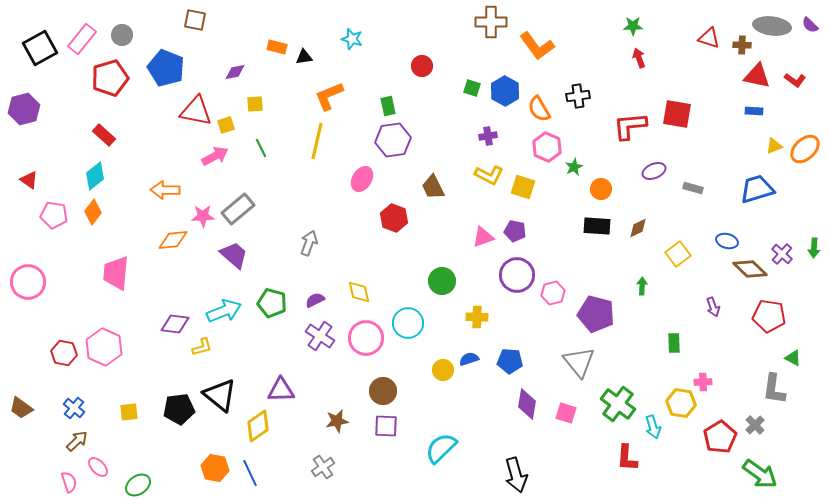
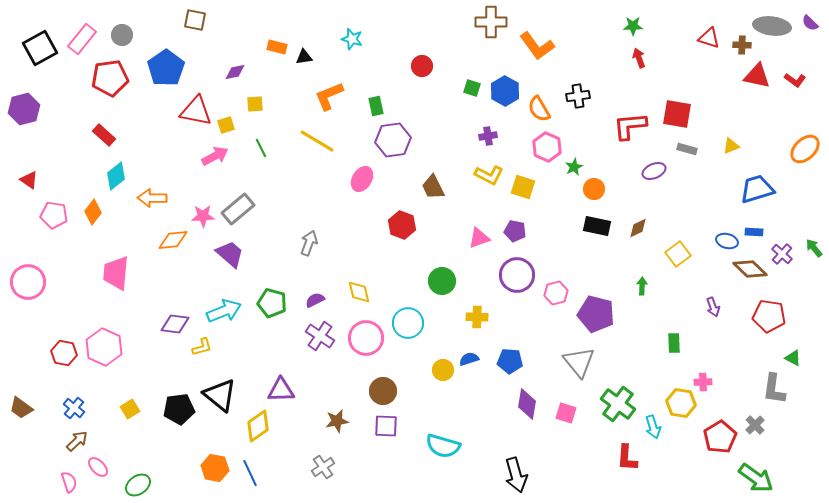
purple semicircle at (810, 25): moved 2 px up
blue pentagon at (166, 68): rotated 15 degrees clockwise
red pentagon at (110, 78): rotated 9 degrees clockwise
green rectangle at (388, 106): moved 12 px left
blue rectangle at (754, 111): moved 121 px down
yellow line at (317, 141): rotated 72 degrees counterclockwise
yellow triangle at (774, 146): moved 43 px left
cyan diamond at (95, 176): moved 21 px right
gray rectangle at (693, 188): moved 6 px left, 39 px up
orange circle at (601, 189): moved 7 px left
orange arrow at (165, 190): moved 13 px left, 8 px down
red hexagon at (394, 218): moved 8 px right, 7 px down
black rectangle at (597, 226): rotated 8 degrees clockwise
pink triangle at (483, 237): moved 4 px left, 1 px down
green arrow at (814, 248): rotated 138 degrees clockwise
purple trapezoid at (234, 255): moved 4 px left, 1 px up
pink hexagon at (553, 293): moved 3 px right
yellow square at (129, 412): moved 1 px right, 3 px up; rotated 24 degrees counterclockwise
cyan semicircle at (441, 448): moved 2 px right, 2 px up; rotated 120 degrees counterclockwise
green arrow at (760, 474): moved 4 px left, 4 px down
